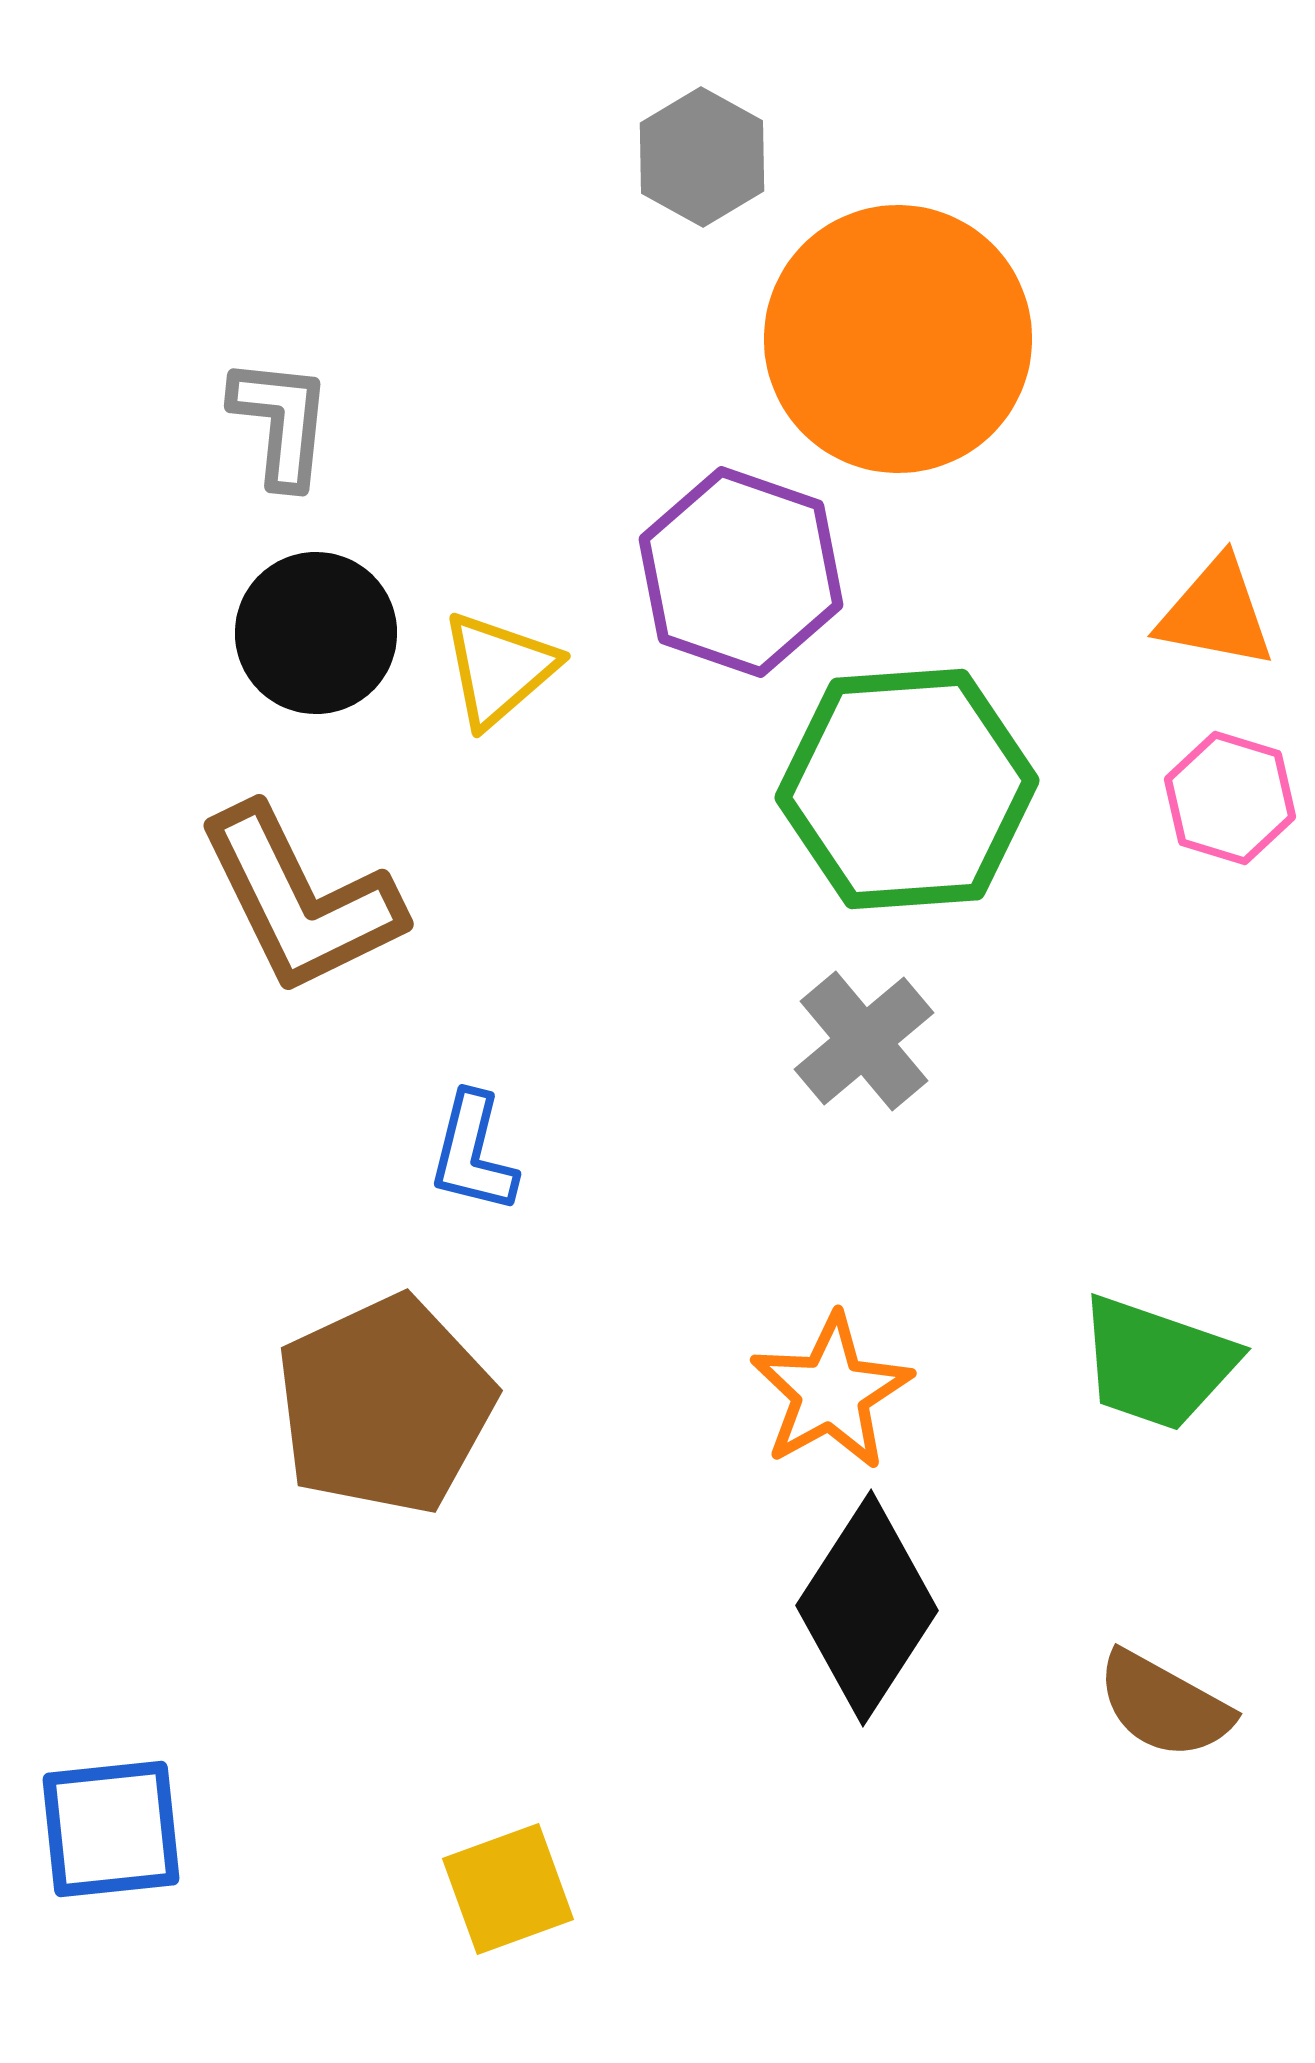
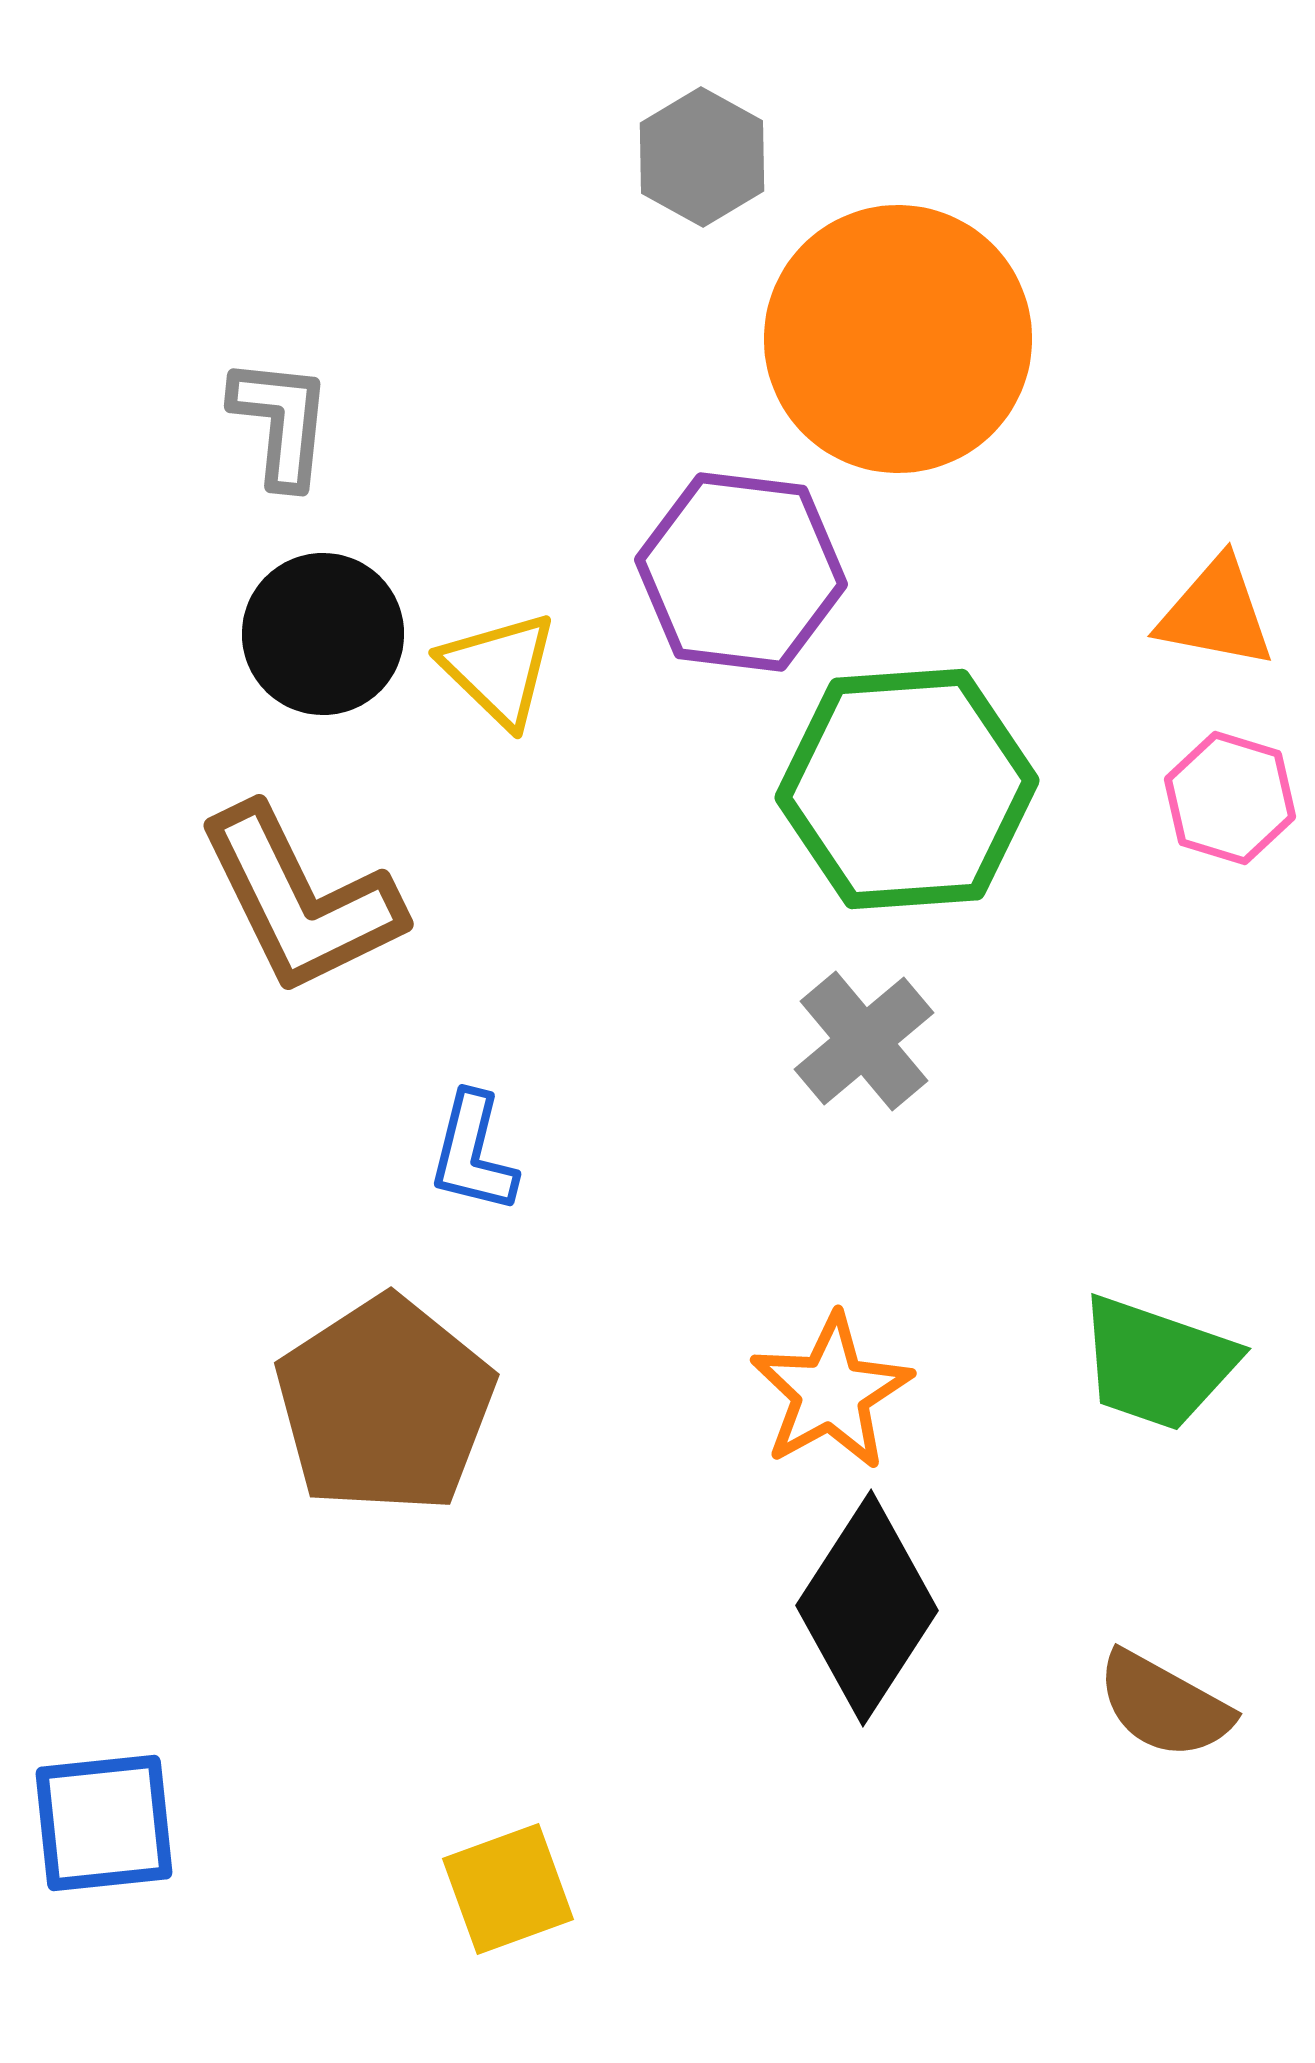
purple hexagon: rotated 12 degrees counterclockwise
black circle: moved 7 px right, 1 px down
yellow triangle: rotated 35 degrees counterclockwise
brown pentagon: rotated 8 degrees counterclockwise
blue square: moved 7 px left, 6 px up
